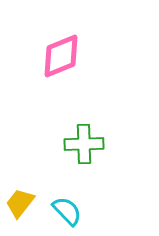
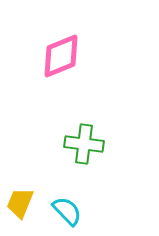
green cross: rotated 9 degrees clockwise
yellow trapezoid: rotated 16 degrees counterclockwise
